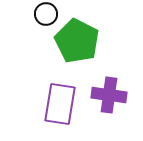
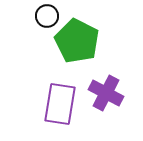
black circle: moved 1 px right, 2 px down
purple cross: moved 3 px left, 2 px up; rotated 20 degrees clockwise
